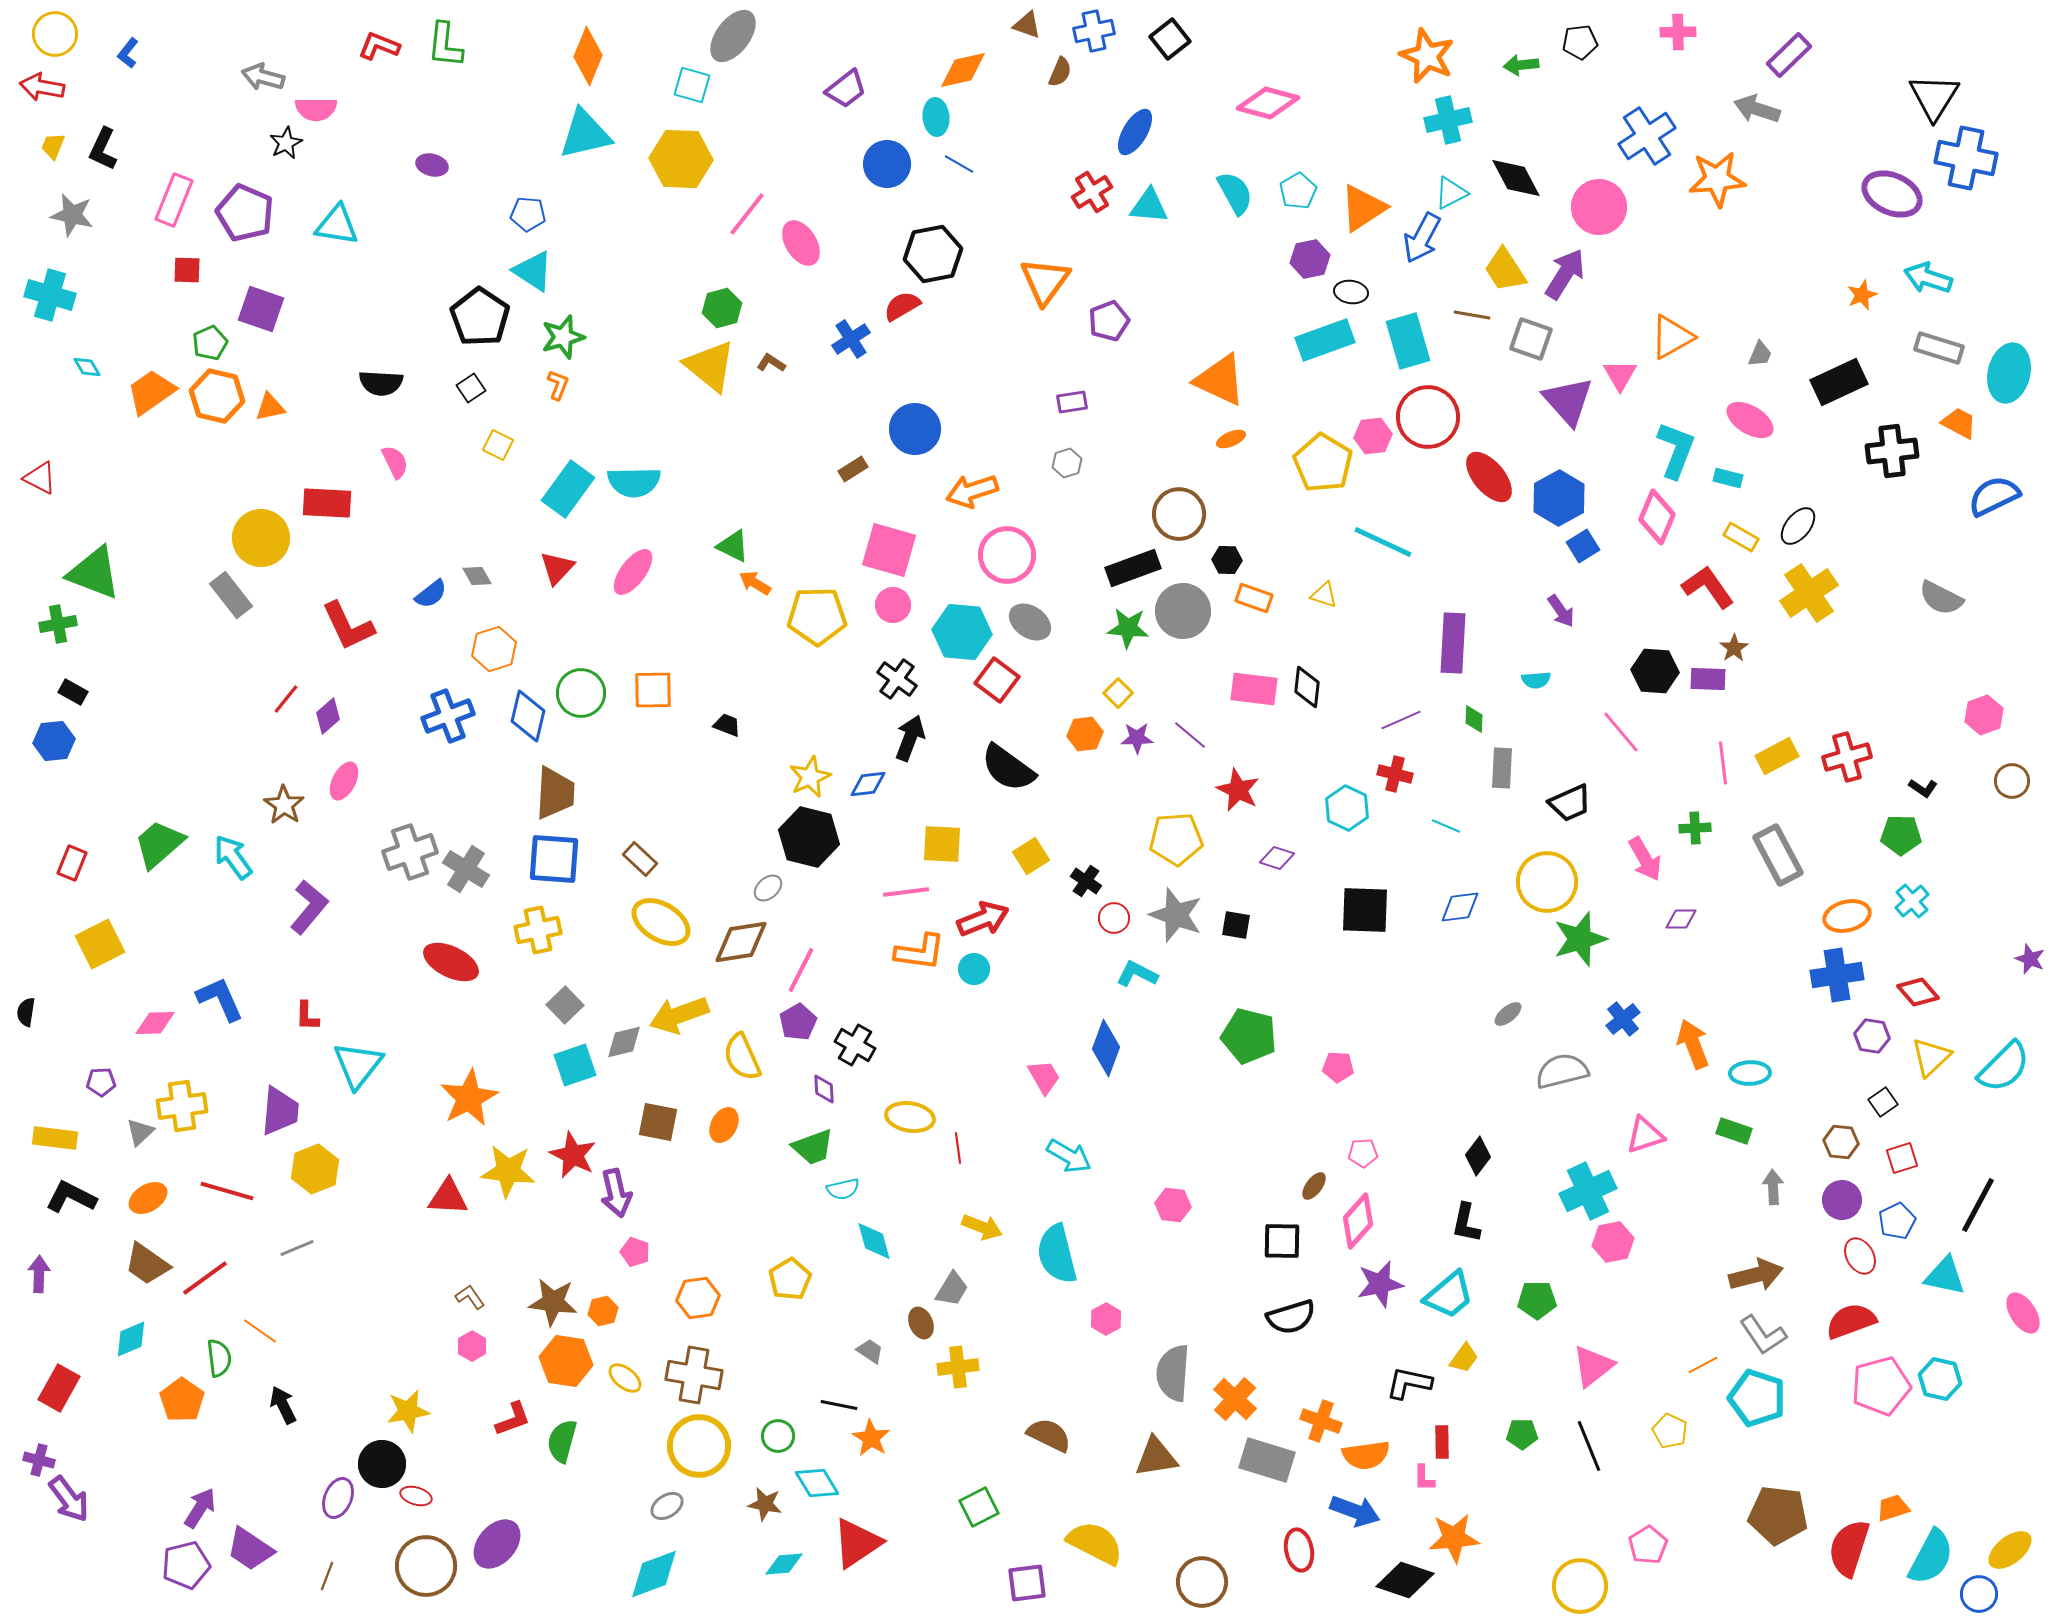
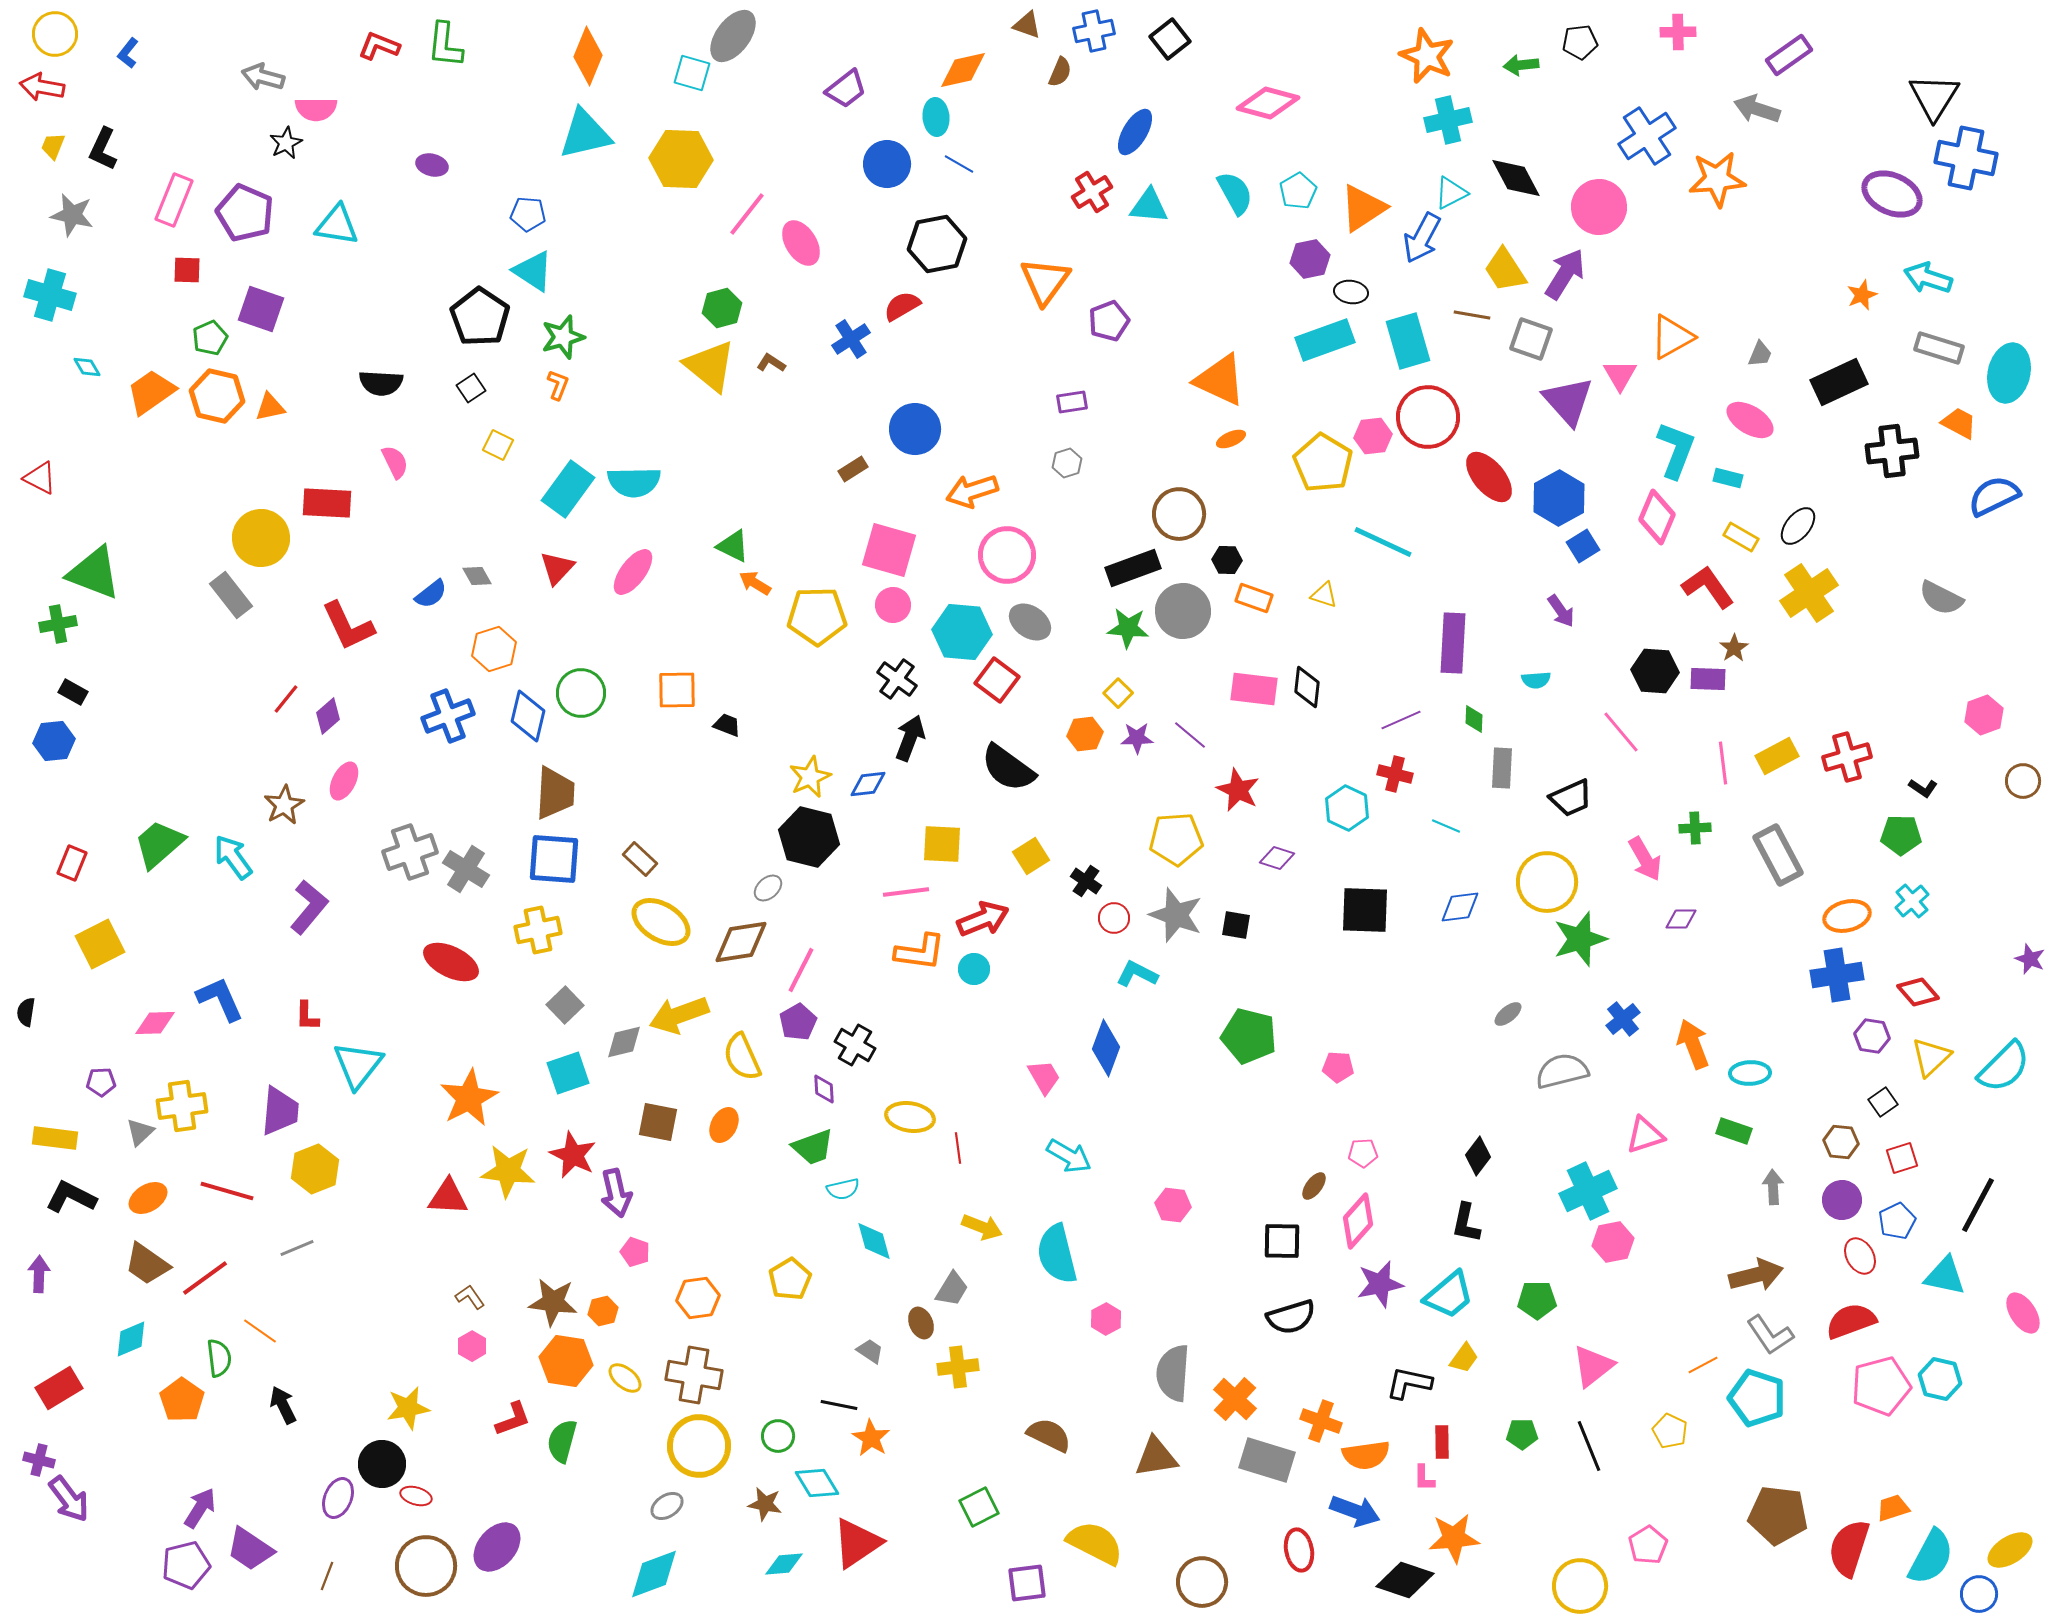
purple rectangle at (1789, 55): rotated 9 degrees clockwise
cyan square at (692, 85): moved 12 px up
black hexagon at (933, 254): moved 4 px right, 10 px up
green pentagon at (210, 343): moved 5 px up
orange square at (653, 690): moved 24 px right
brown circle at (2012, 781): moved 11 px right
black trapezoid at (1570, 803): moved 1 px right, 5 px up
brown star at (284, 805): rotated 9 degrees clockwise
cyan square at (575, 1065): moved 7 px left, 8 px down
gray L-shape at (1763, 1335): moved 7 px right
red rectangle at (59, 1388): rotated 30 degrees clockwise
yellow star at (408, 1411): moved 3 px up
purple ellipse at (497, 1544): moved 3 px down
yellow ellipse at (2010, 1550): rotated 6 degrees clockwise
